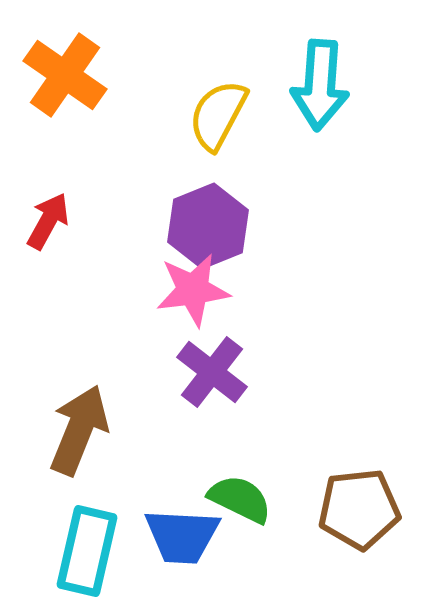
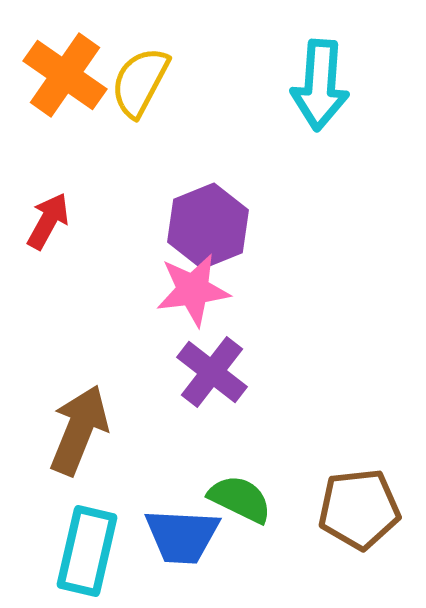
yellow semicircle: moved 78 px left, 33 px up
